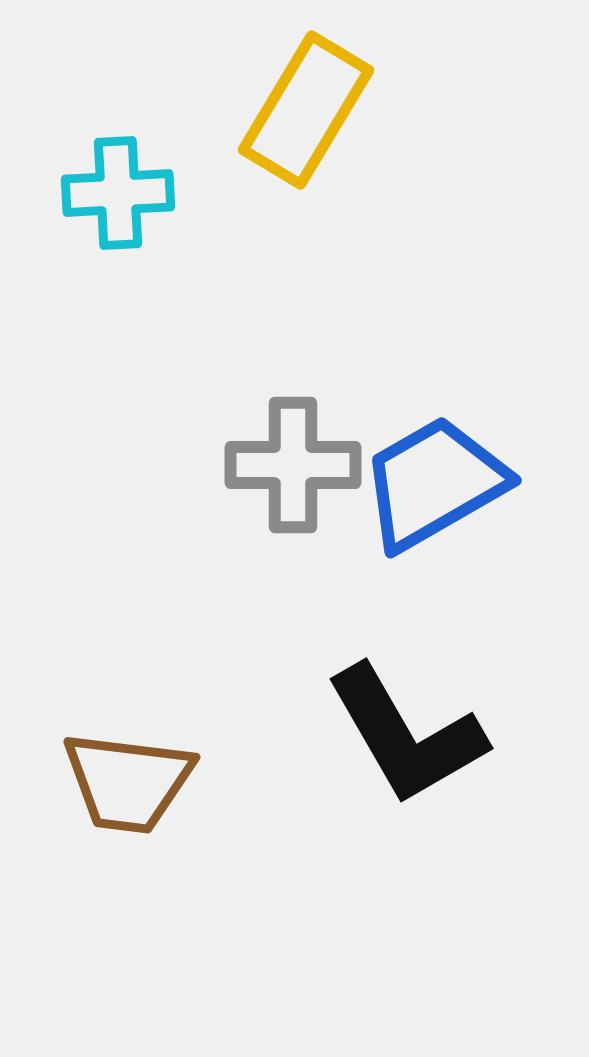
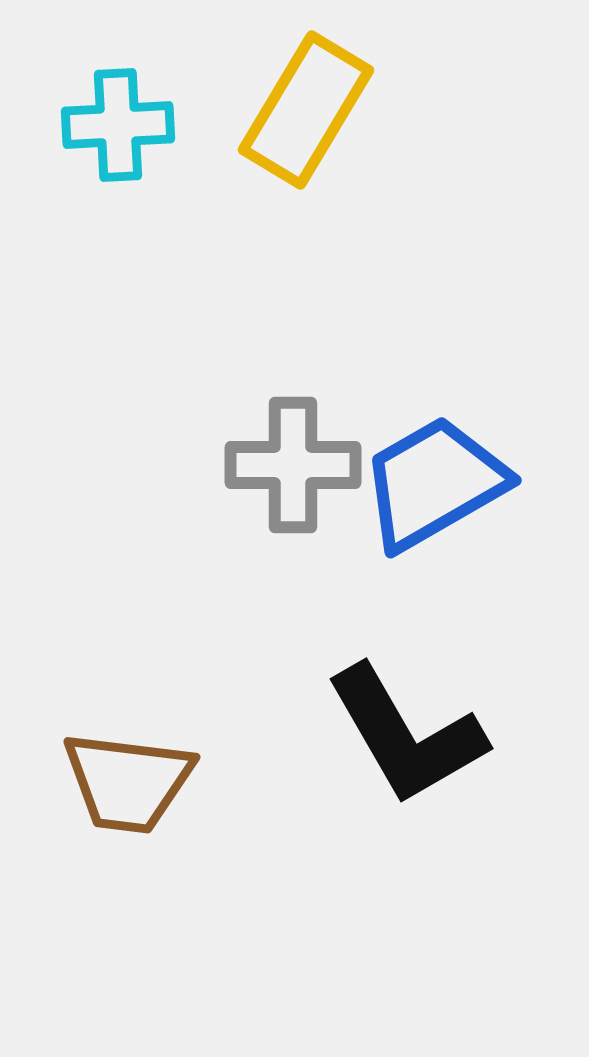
cyan cross: moved 68 px up
